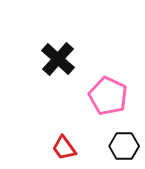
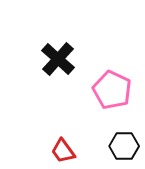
pink pentagon: moved 4 px right, 6 px up
red trapezoid: moved 1 px left, 3 px down
